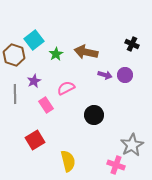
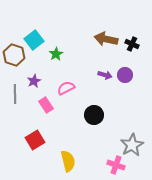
brown arrow: moved 20 px right, 13 px up
